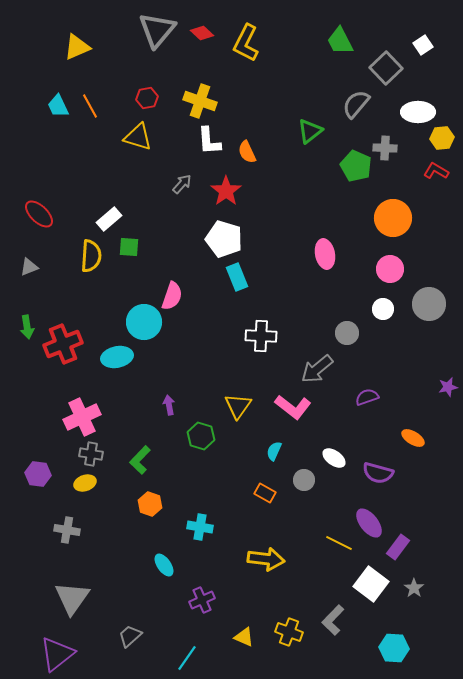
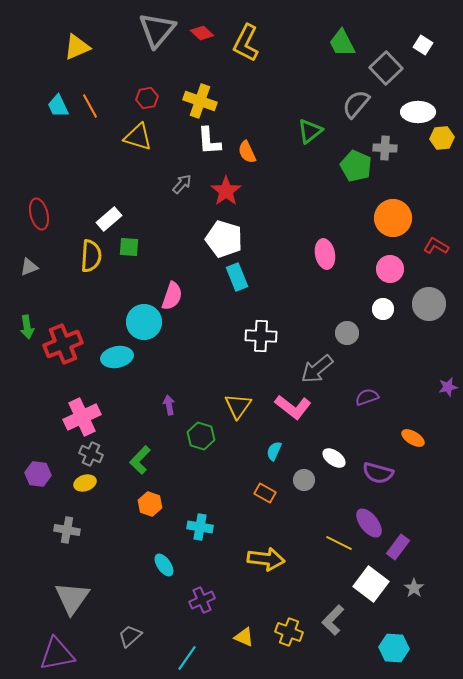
green trapezoid at (340, 41): moved 2 px right, 2 px down
white square at (423, 45): rotated 24 degrees counterclockwise
red L-shape at (436, 171): moved 75 px down
red ellipse at (39, 214): rotated 32 degrees clockwise
gray cross at (91, 454): rotated 15 degrees clockwise
purple triangle at (57, 654): rotated 27 degrees clockwise
